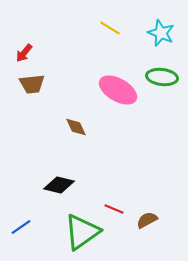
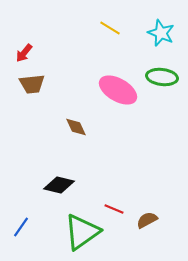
blue line: rotated 20 degrees counterclockwise
